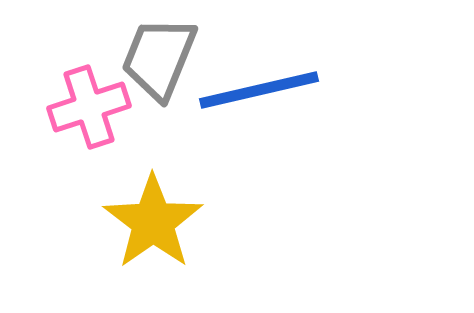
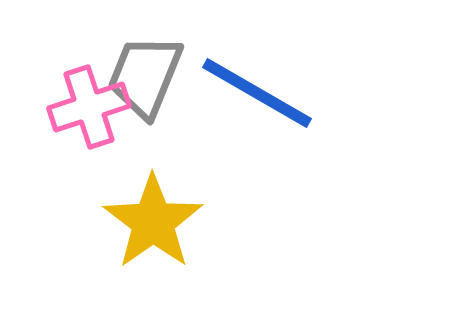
gray trapezoid: moved 14 px left, 18 px down
blue line: moved 2 px left, 3 px down; rotated 43 degrees clockwise
